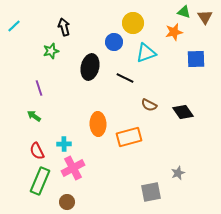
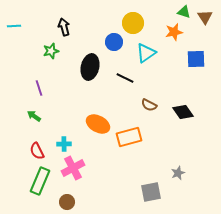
cyan line: rotated 40 degrees clockwise
cyan triangle: rotated 15 degrees counterclockwise
orange ellipse: rotated 60 degrees counterclockwise
